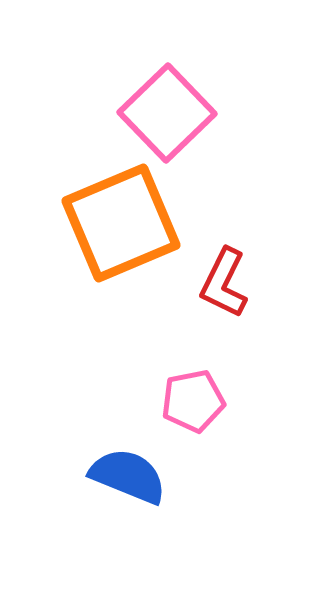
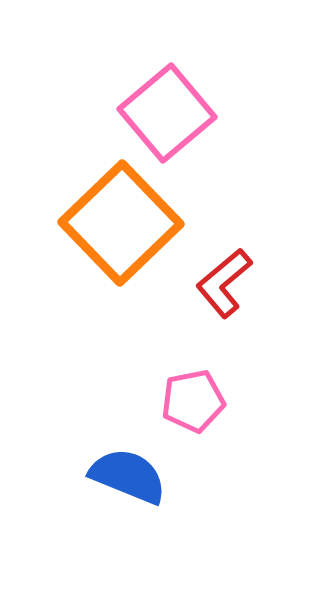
pink square: rotated 4 degrees clockwise
orange square: rotated 21 degrees counterclockwise
red L-shape: rotated 24 degrees clockwise
